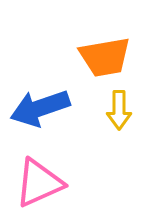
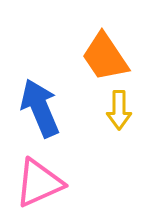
orange trapezoid: rotated 66 degrees clockwise
blue arrow: rotated 86 degrees clockwise
